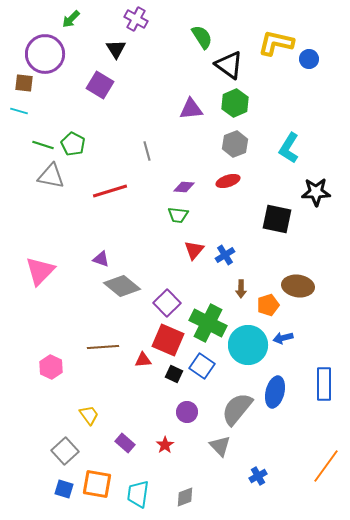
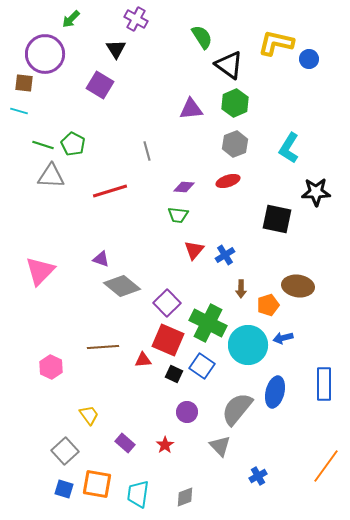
gray triangle at (51, 176): rotated 8 degrees counterclockwise
